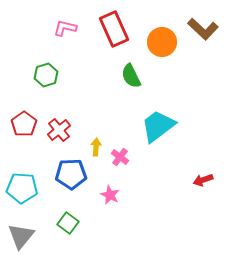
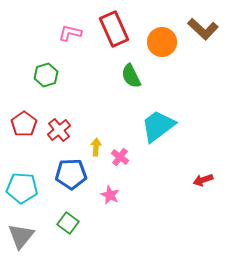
pink L-shape: moved 5 px right, 5 px down
